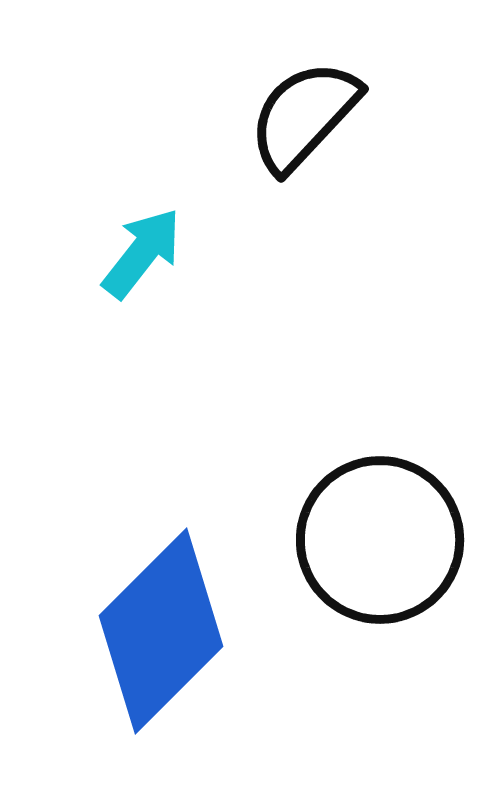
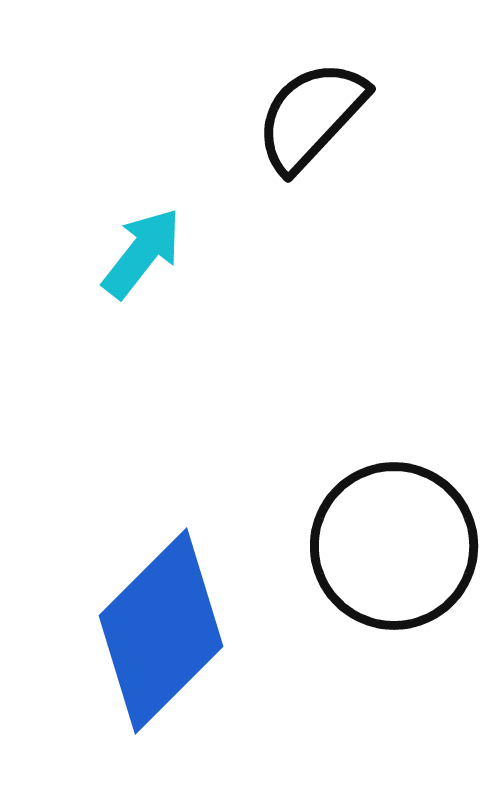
black semicircle: moved 7 px right
black circle: moved 14 px right, 6 px down
